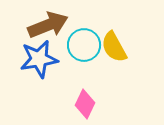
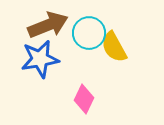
cyan circle: moved 5 px right, 12 px up
blue star: moved 1 px right
pink diamond: moved 1 px left, 5 px up
